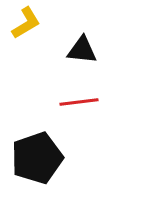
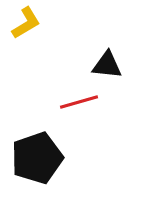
black triangle: moved 25 px right, 15 px down
red line: rotated 9 degrees counterclockwise
